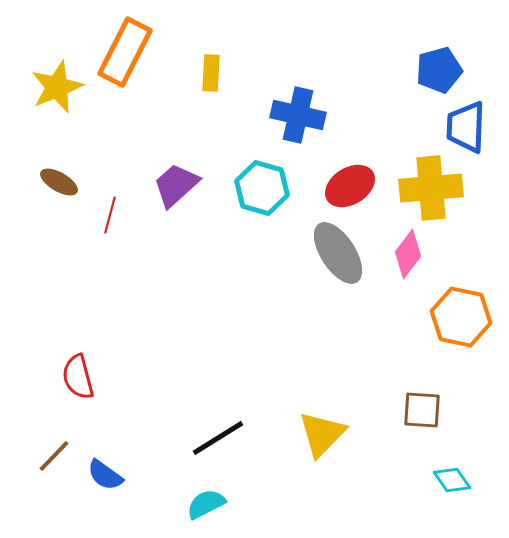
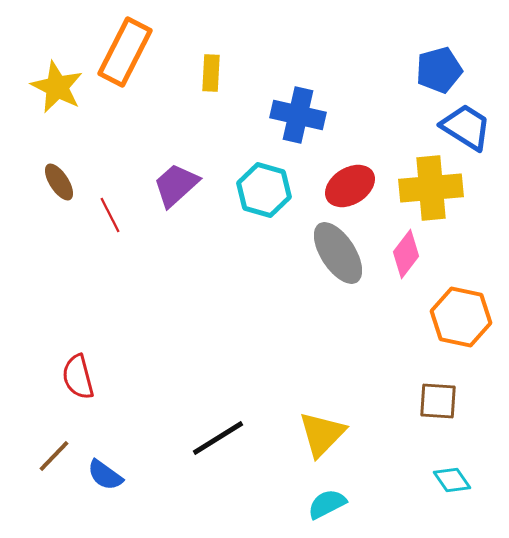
yellow star: rotated 24 degrees counterclockwise
blue trapezoid: rotated 120 degrees clockwise
brown ellipse: rotated 27 degrees clockwise
cyan hexagon: moved 2 px right, 2 px down
red line: rotated 42 degrees counterclockwise
pink diamond: moved 2 px left
brown square: moved 16 px right, 9 px up
cyan semicircle: moved 121 px right
